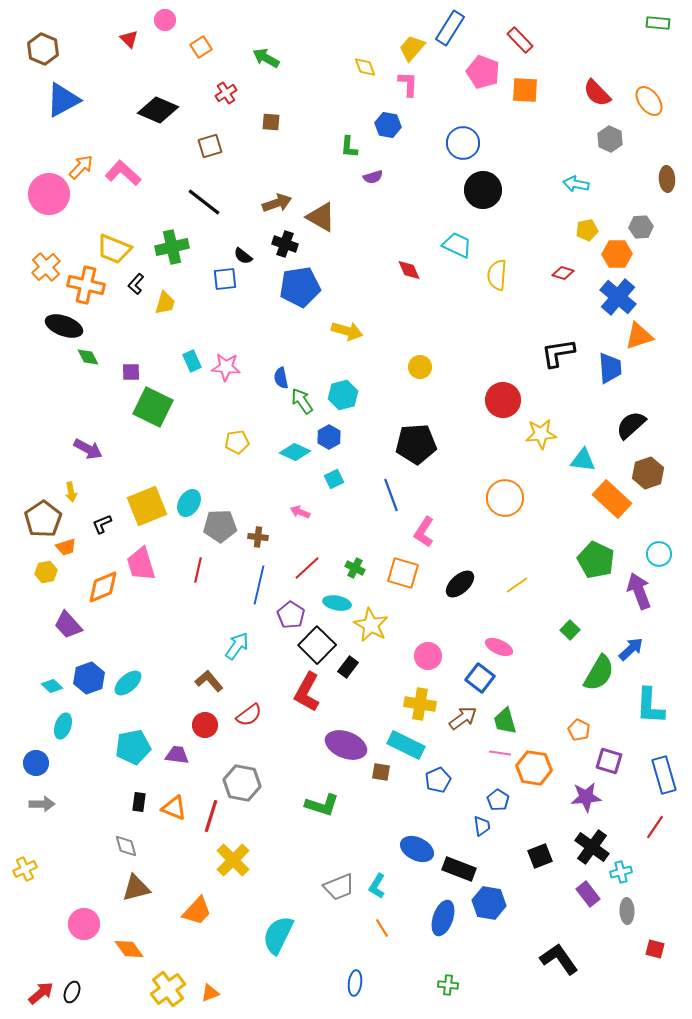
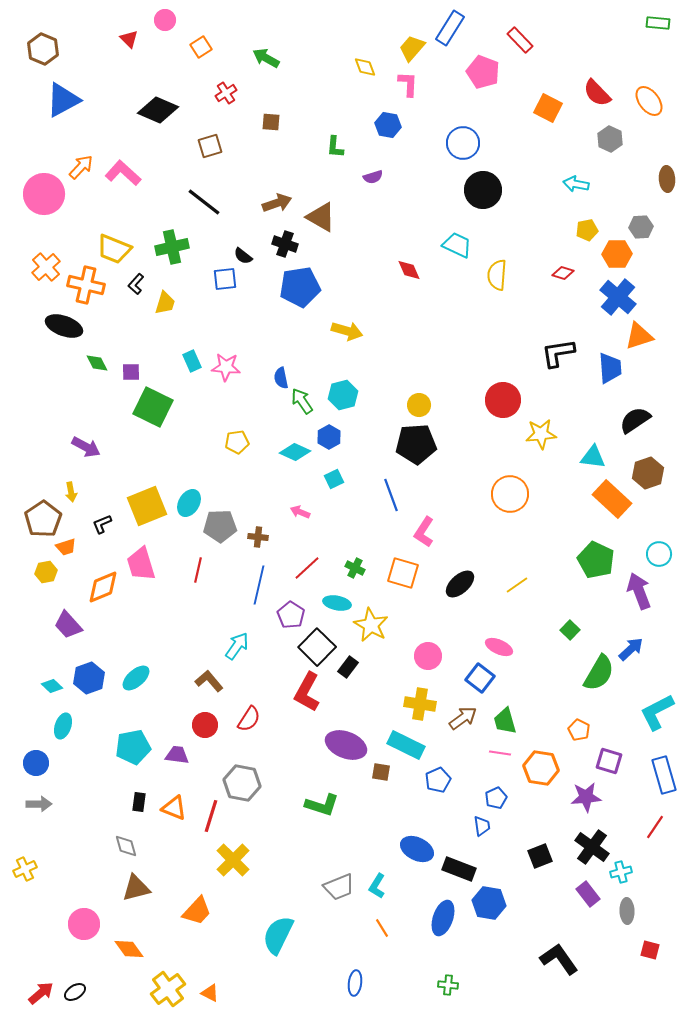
orange square at (525, 90): moved 23 px right, 18 px down; rotated 24 degrees clockwise
green L-shape at (349, 147): moved 14 px left
pink circle at (49, 194): moved 5 px left
green diamond at (88, 357): moved 9 px right, 6 px down
yellow circle at (420, 367): moved 1 px left, 38 px down
black semicircle at (631, 425): moved 4 px right, 5 px up; rotated 8 degrees clockwise
purple arrow at (88, 449): moved 2 px left, 2 px up
cyan triangle at (583, 460): moved 10 px right, 3 px up
orange circle at (505, 498): moved 5 px right, 4 px up
black square at (317, 645): moved 2 px down
cyan ellipse at (128, 683): moved 8 px right, 5 px up
cyan L-shape at (650, 706): moved 7 px right, 6 px down; rotated 60 degrees clockwise
red semicircle at (249, 715): moved 4 px down; rotated 20 degrees counterclockwise
orange hexagon at (534, 768): moved 7 px right
blue pentagon at (498, 800): moved 2 px left, 2 px up; rotated 15 degrees clockwise
gray arrow at (42, 804): moved 3 px left
red square at (655, 949): moved 5 px left, 1 px down
black ellipse at (72, 992): moved 3 px right; rotated 35 degrees clockwise
orange triangle at (210, 993): rotated 48 degrees clockwise
